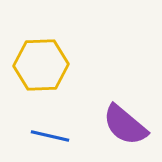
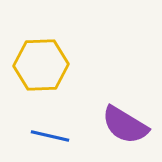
purple semicircle: rotated 9 degrees counterclockwise
